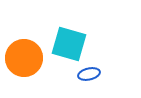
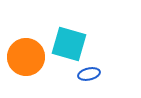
orange circle: moved 2 px right, 1 px up
